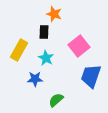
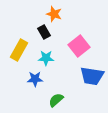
black rectangle: rotated 32 degrees counterclockwise
cyan star: rotated 28 degrees counterclockwise
blue trapezoid: moved 1 px right; rotated 100 degrees counterclockwise
